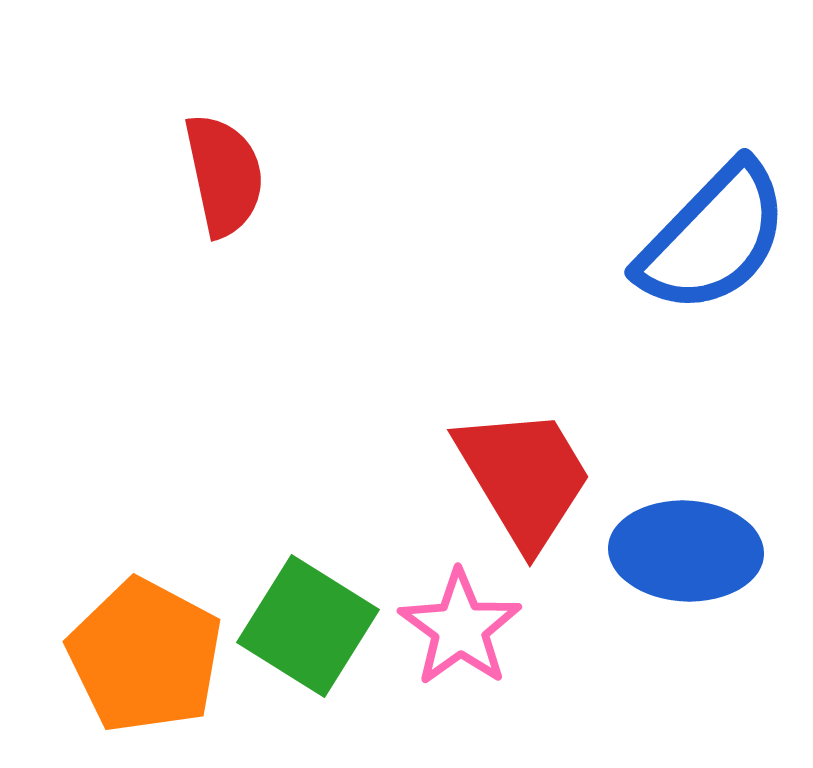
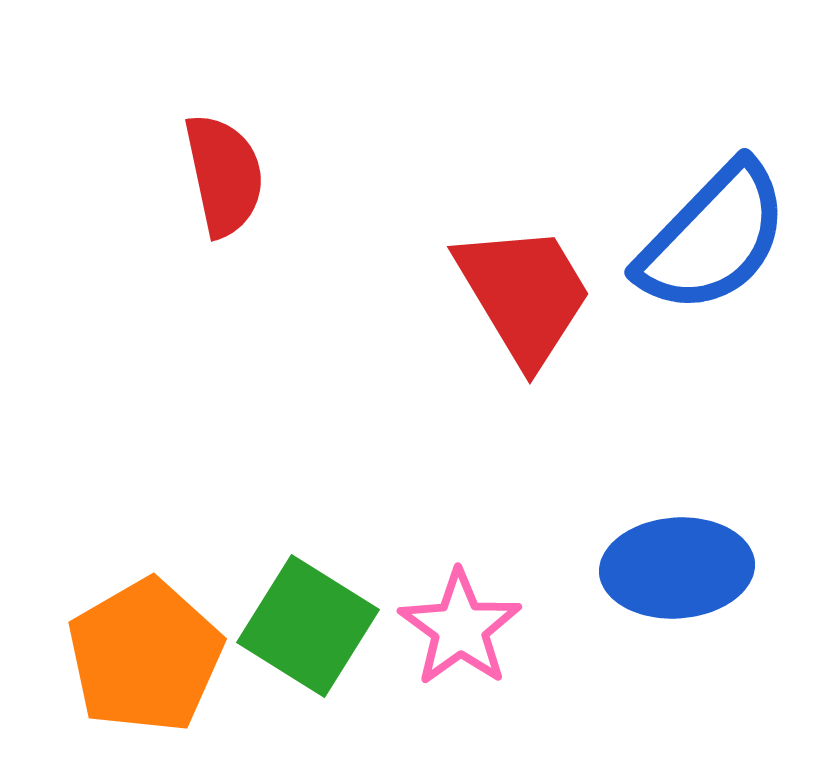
red trapezoid: moved 183 px up
blue ellipse: moved 9 px left, 17 px down; rotated 7 degrees counterclockwise
orange pentagon: rotated 14 degrees clockwise
